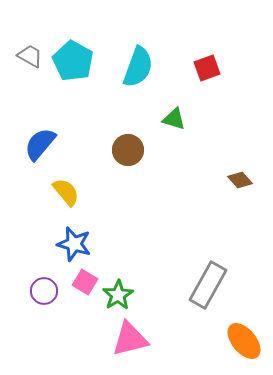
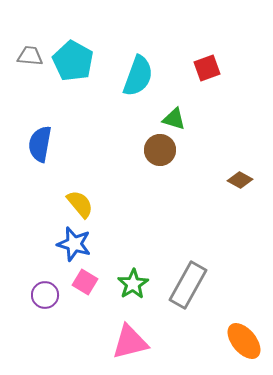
gray trapezoid: rotated 24 degrees counterclockwise
cyan semicircle: moved 9 px down
blue semicircle: rotated 30 degrees counterclockwise
brown circle: moved 32 px right
brown diamond: rotated 20 degrees counterclockwise
yellow semicircle: moved 14 px right, 12 px down
gray rectangle: moved 20 px left
purple circle: moved 1 px right, 4 px down
green star: moved 15 px right, 11 px up
pink triangle: moved 3 px down
